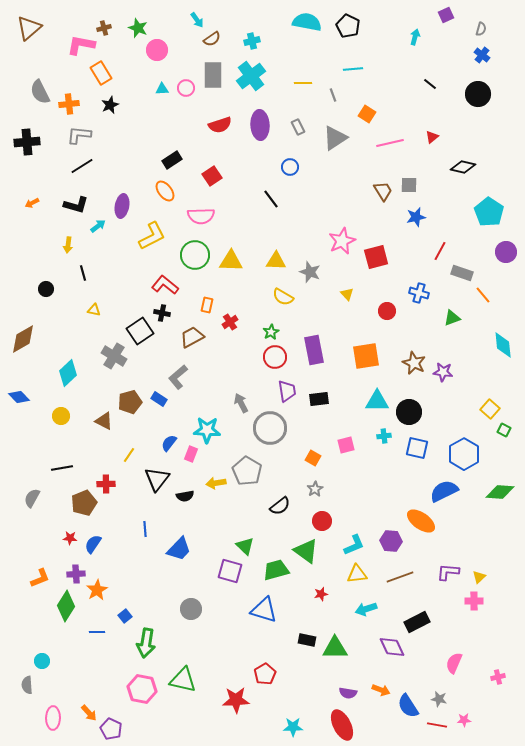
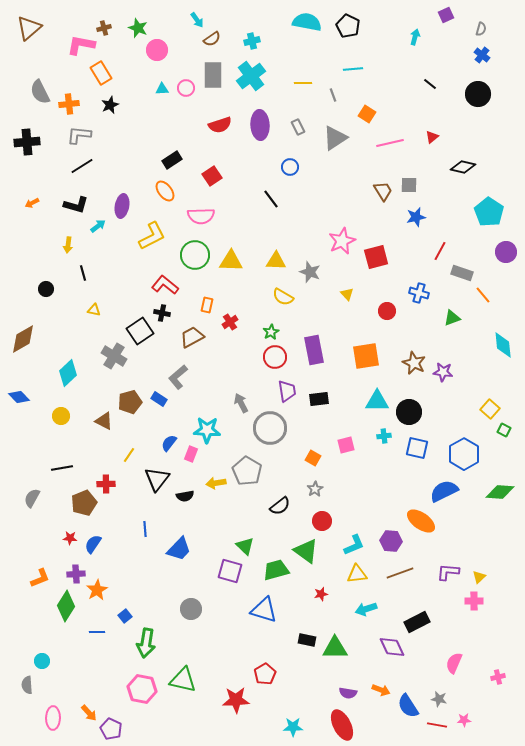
brown line at (400, 577): moved 4 px up
